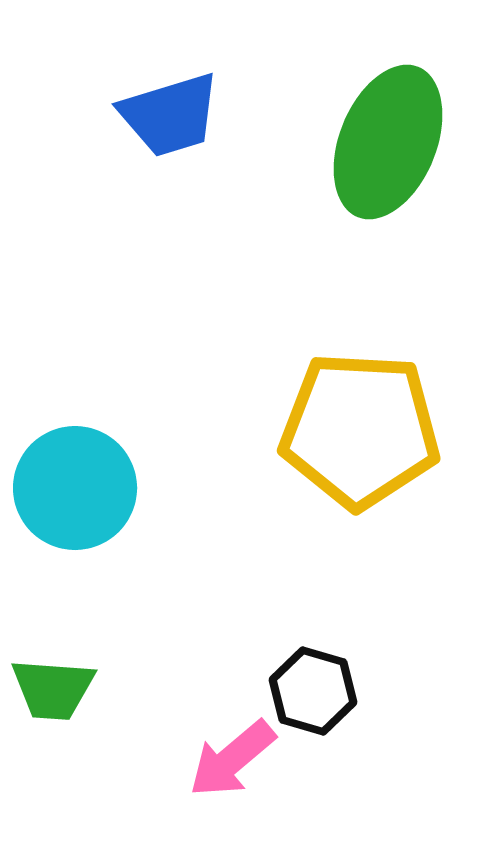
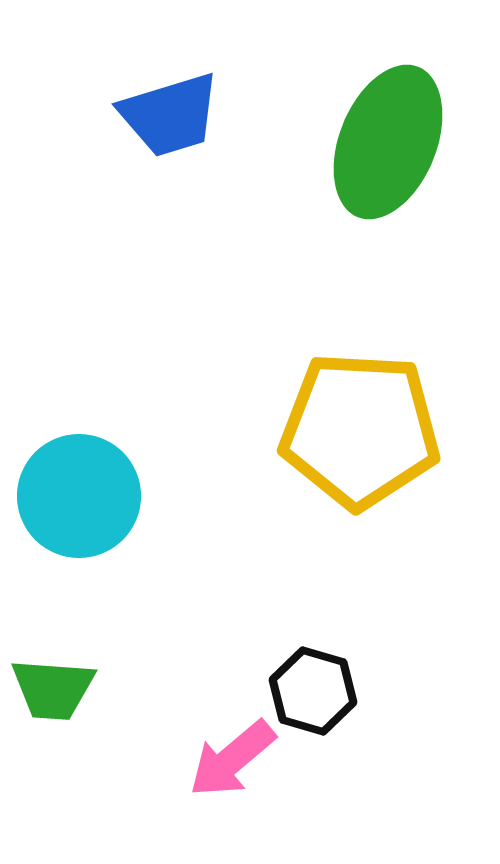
cyan circle: moved 4 px right, 8 px down
